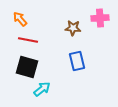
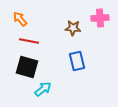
red line: moved 1 px right, 1 px down
cyan arrow: moved 1 px right
